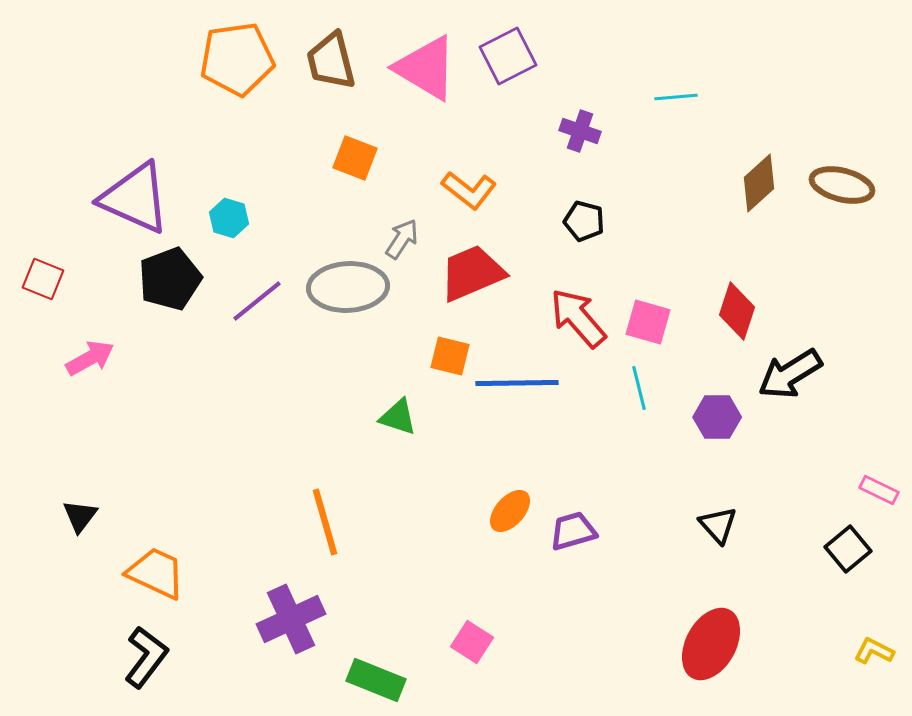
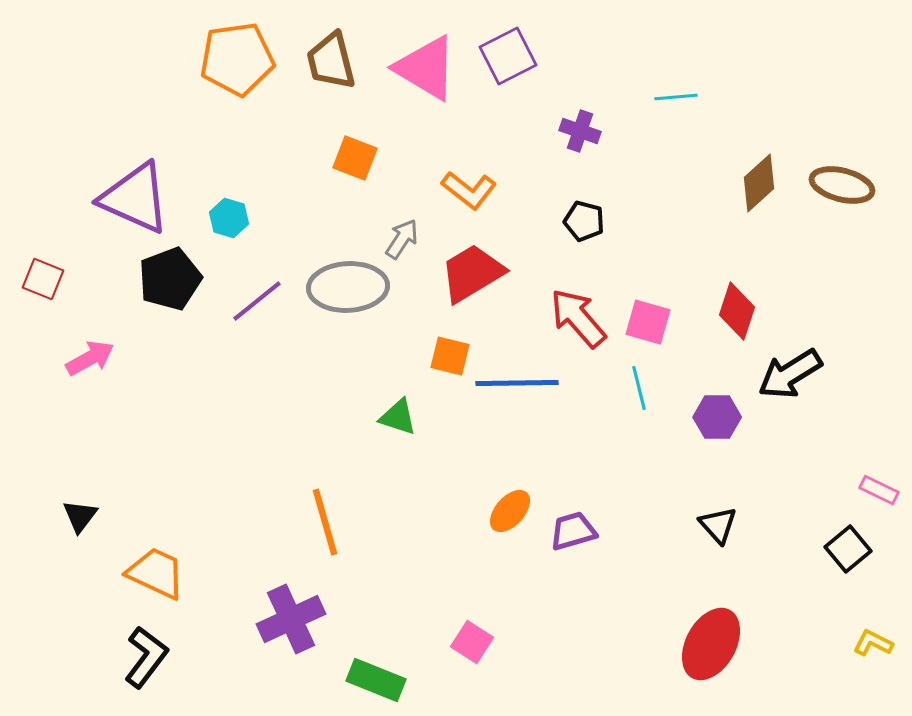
red trapezoid at (472, 273): rotated 8 degrees counterclockwise
yellow L-shape at (874, 651): moved 1 px left, 8 px up
